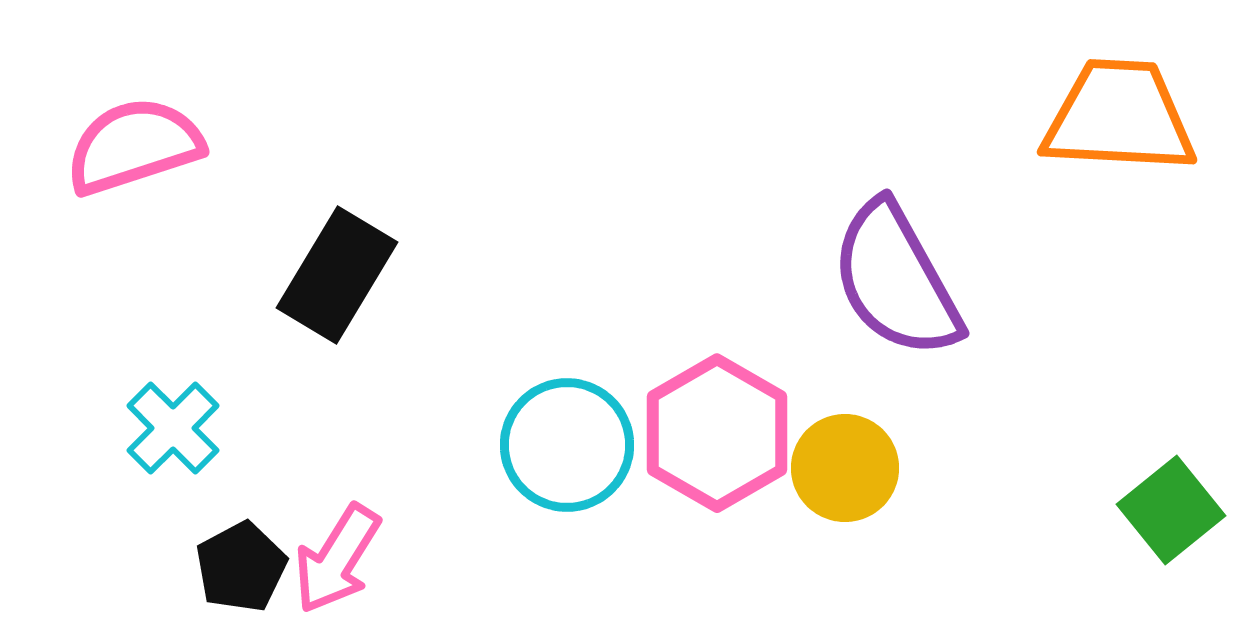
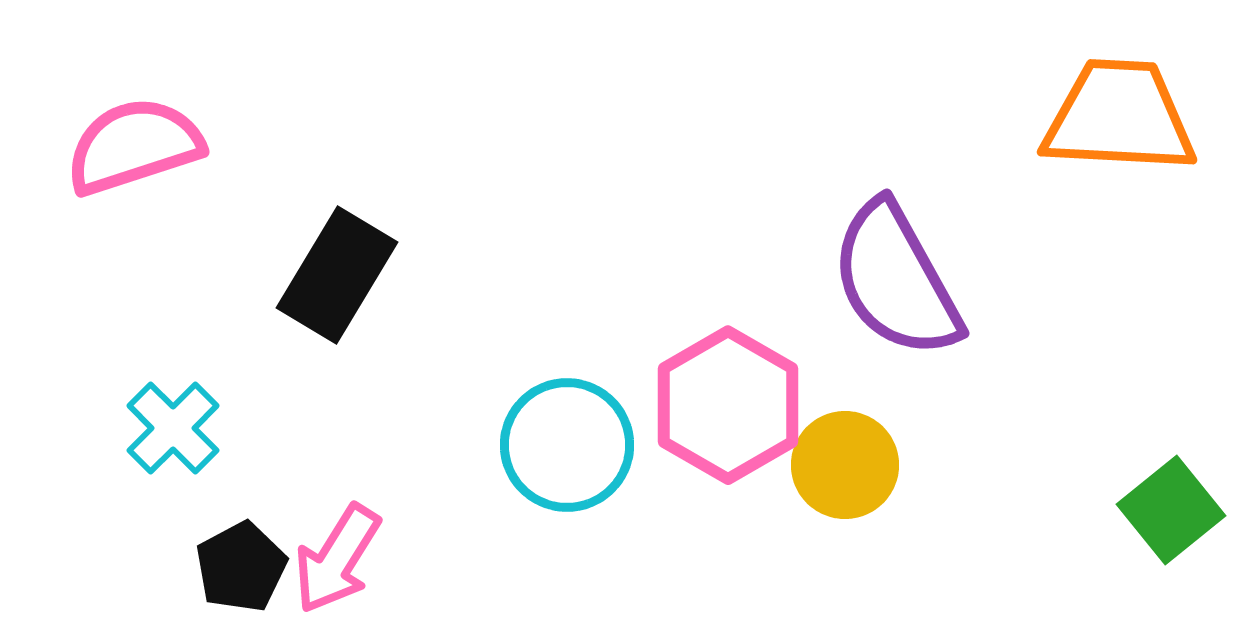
pink hexagon: moved 11 px right, 28 px up
yellow circle: moved 3 px up
